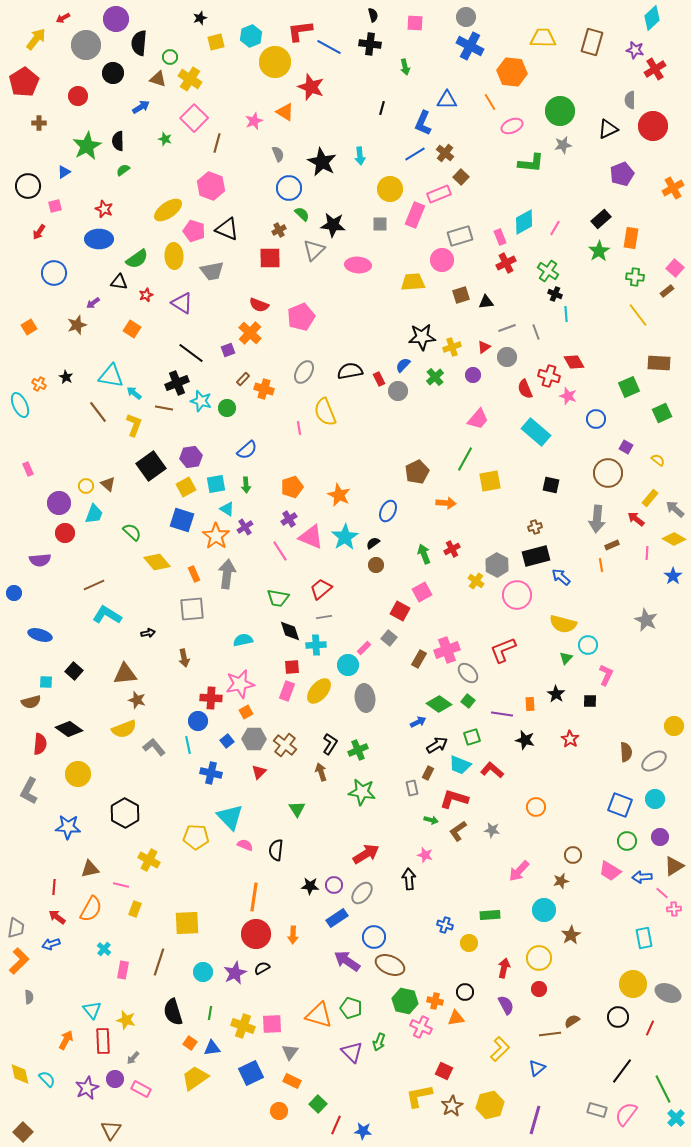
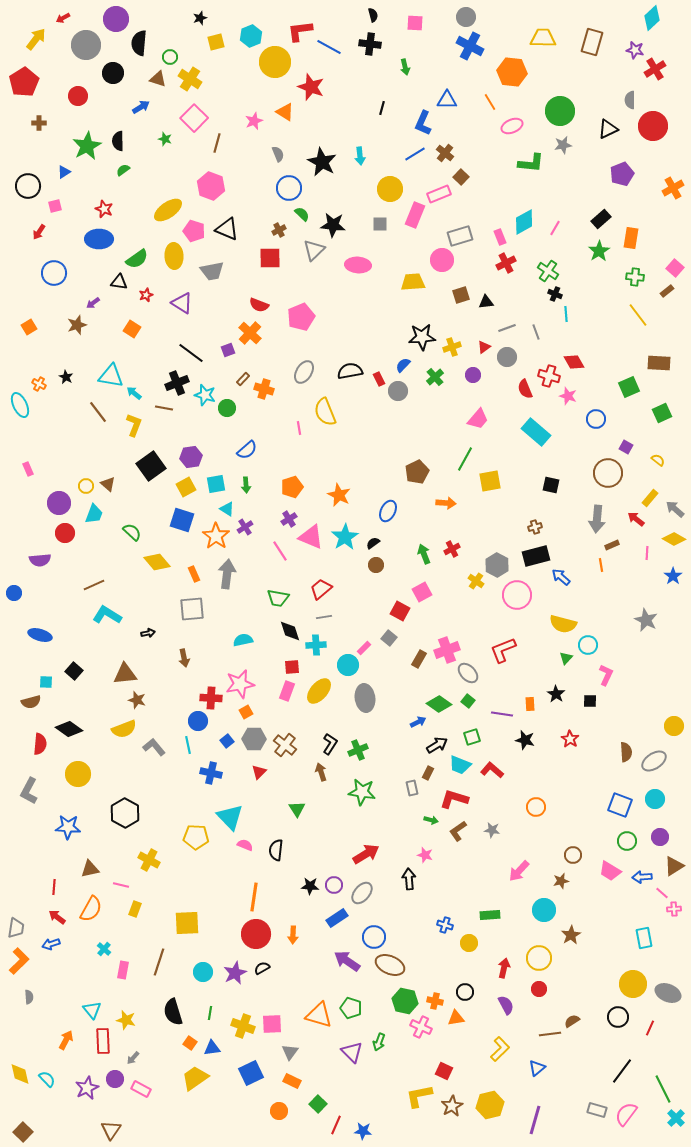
cyan star at (201, 401): moved 4 px right, 6 px up
